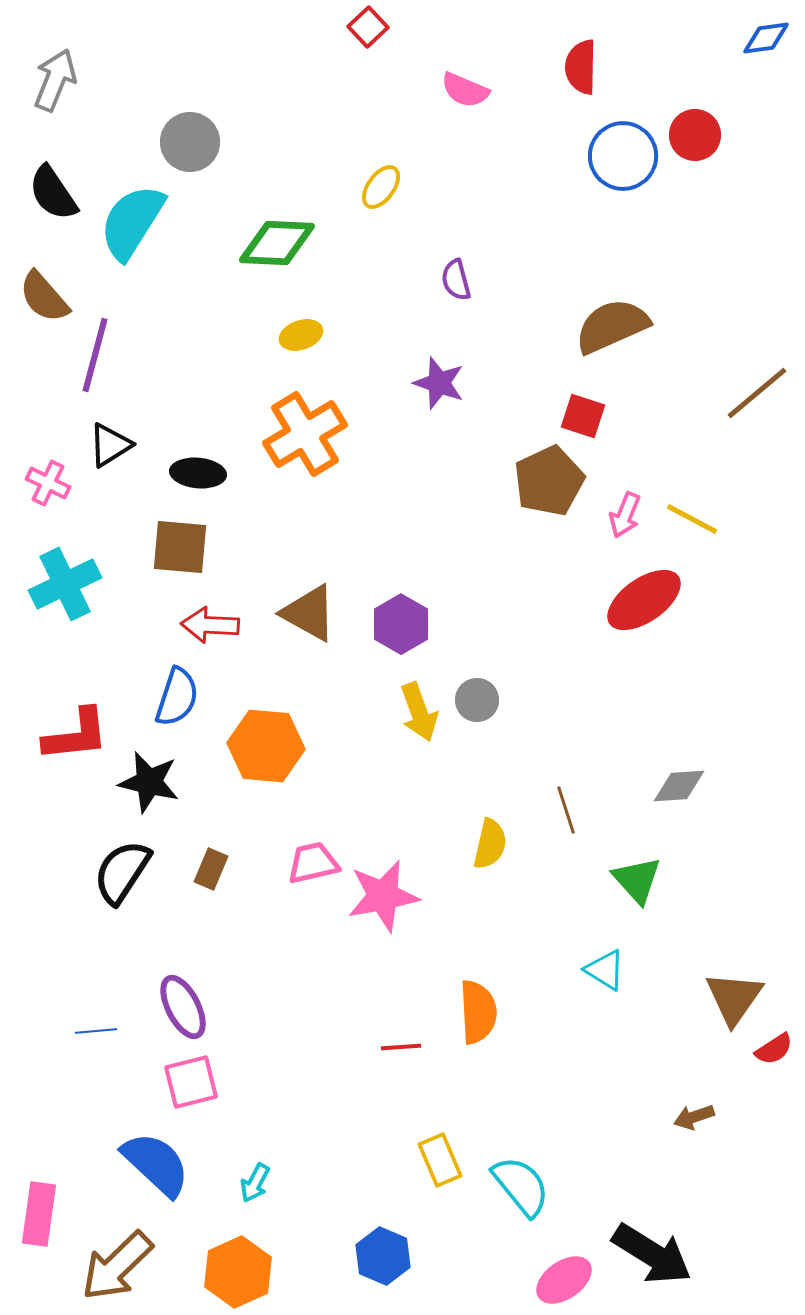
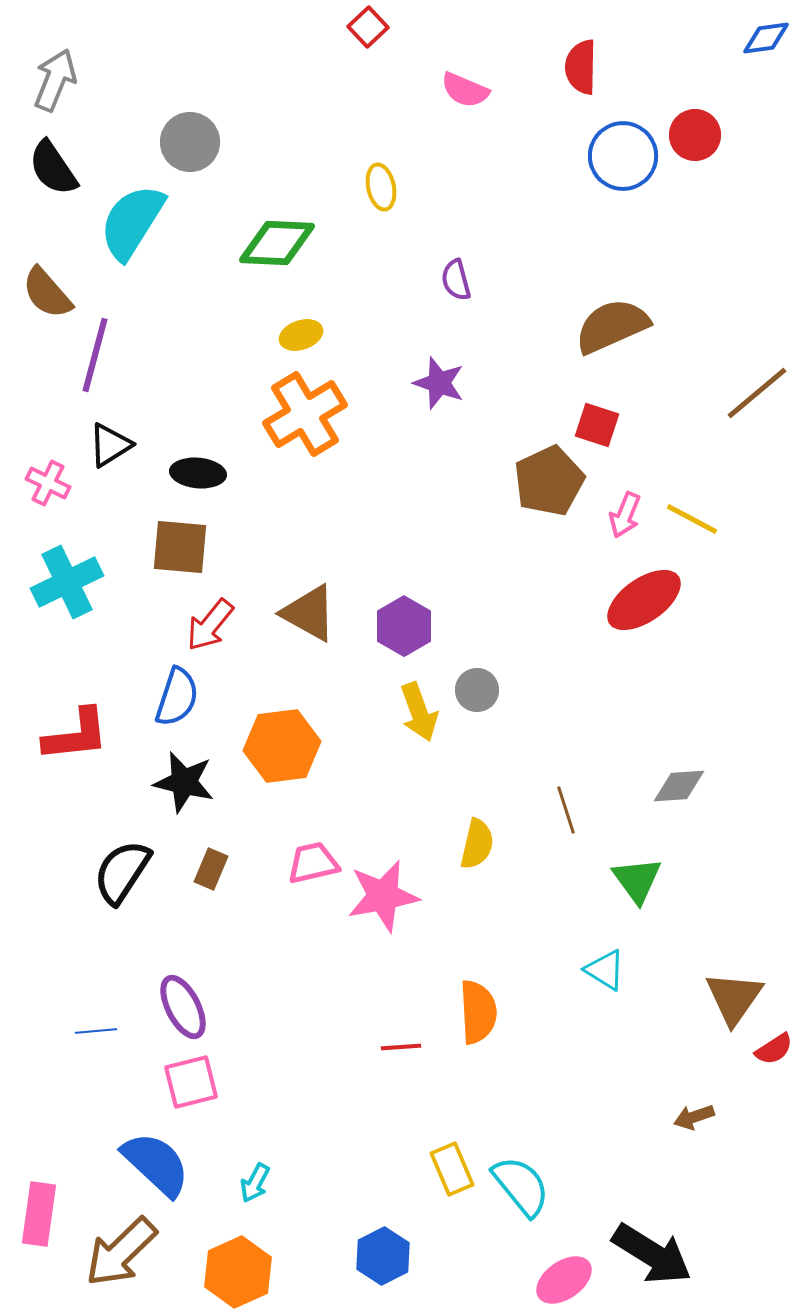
yellow ellipse at (381, 187): rotated 48 degrees counterclockwise
black semicircle at (53, 193): moved 25 px up
brown semicircle at (44, 297): moved 3 px right, 4 px up
red square at (583, 416): moved 14 px right, 9 px down
orange cross at (305, 434): moved 20 px up
cyan cross at (65, 584): moved 2 px right, 2 px up
purple hexagon at (401, 624): moved 3 px right, 2 px down
red arrow at (210, 625): rotated 54 degrees counterclockwise
gray circle at (477, 700): moved 10 px up
orange hexagon at (266, 746): moved 16 px right; rotated 12 degrees counterclockwise
black star at (149, 782): moved 35 px right
yellow semicircle at (490, 844): moved 13 px left
green triangle at (637, 880): rotated 6 degrees clockwise
yellow rectangle at (440, 1160): moved 12 px right, 9 px down
blue hexagon at (383, 1256): rotated 10 degrees clockwise
brown arrow at (117, 1266): moved 4 px right, 14 px up
